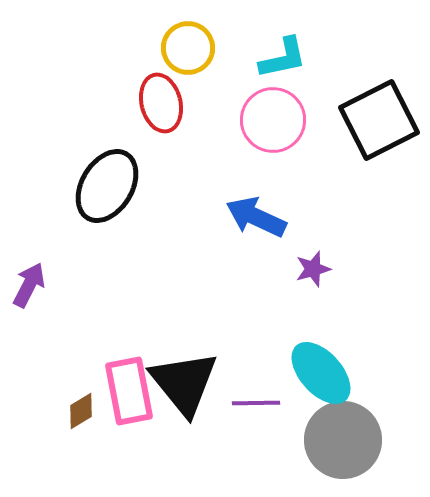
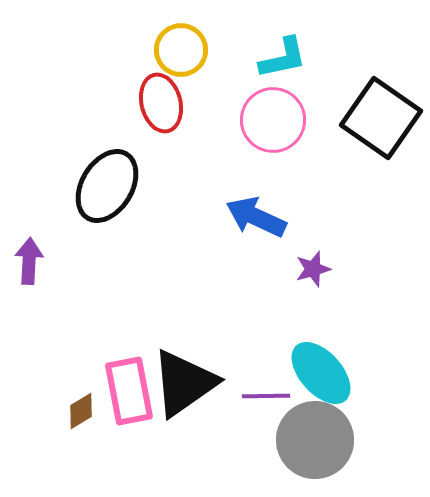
yellow circle: moved 7 px left, 2 px down
black square: moved 2 px right, 2 px up; rotated 28 degrees counterclockwise
purple arrow: moved 24 px up; rotated 24 degrees counterclockwise
black triangle: rotated 34 degrees clockwise
purple line: moved 10 px right, 7 px up
gray circle: moved 28 px left
